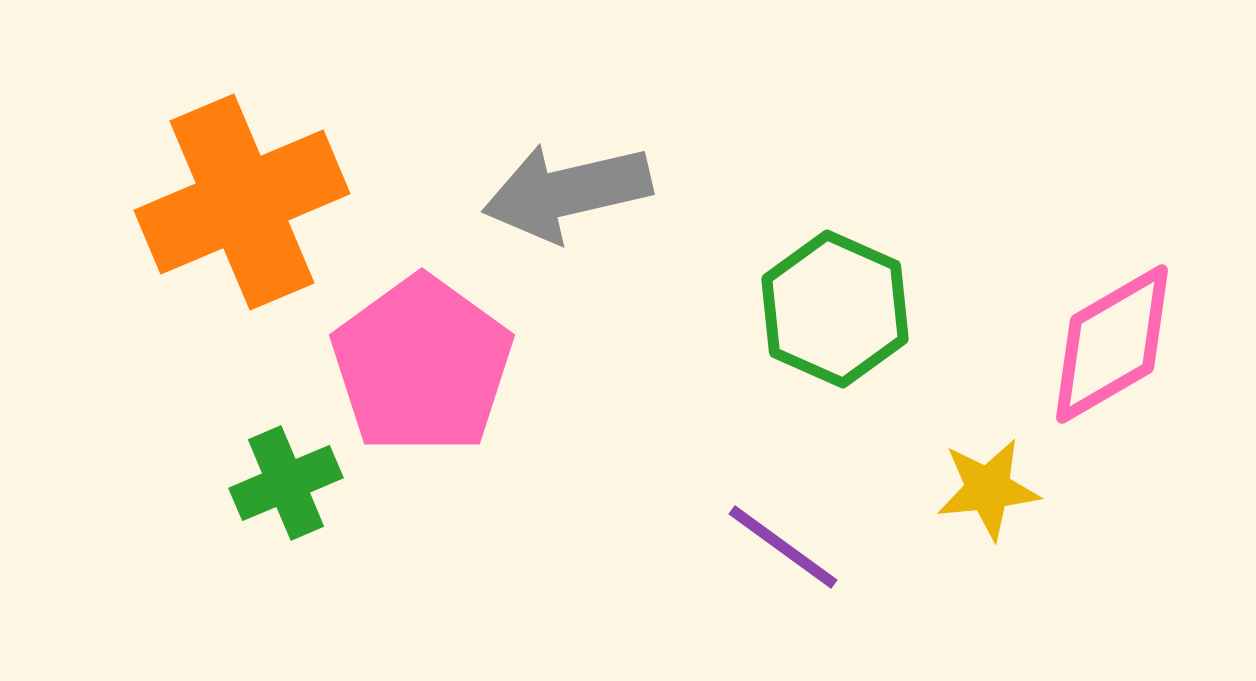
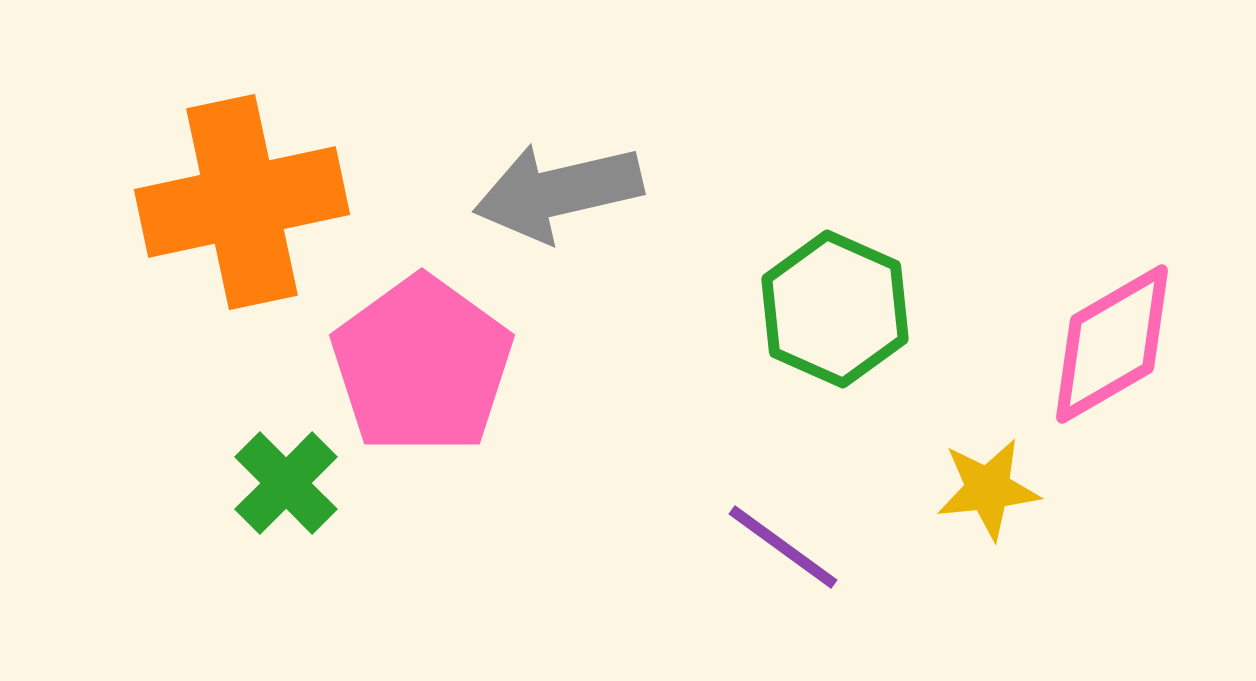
gray arrow: moved 9 px left
orange cross: rotated 11 degrees clockwise
green cross: rotated 22 degrees counterclockwise
